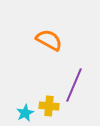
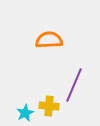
orange semicircle: rotated 32 degrees counterclockwise
